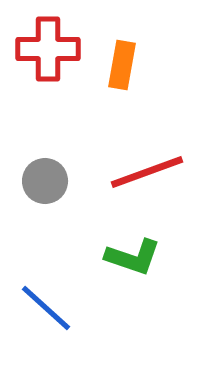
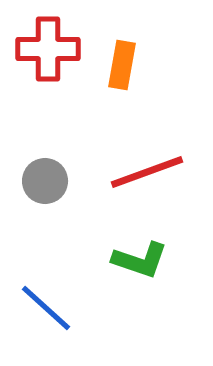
green L-shape: moved 7 px right, 3 px down
